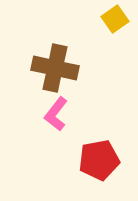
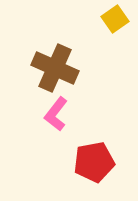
brown cross: rotated 12 degrees clockwise
red pentagon: moved 5 px left, 2 px down
